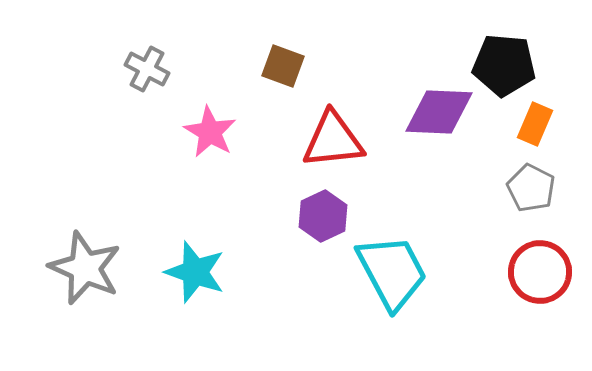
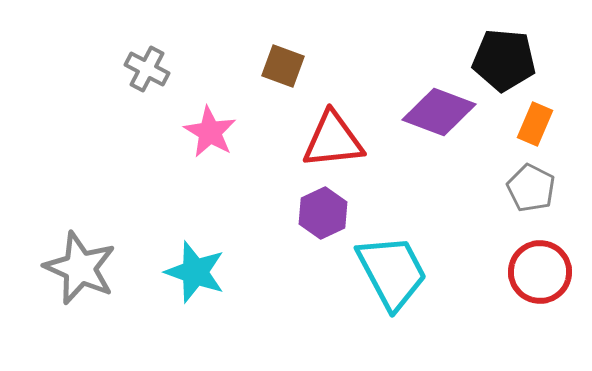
black pentagon: moved 5 px up
purple diamond: rotated 18 degrees clockwise
purple hexagon: moved 3 px up
gray star: moved 5 px left
